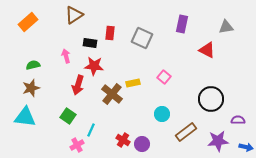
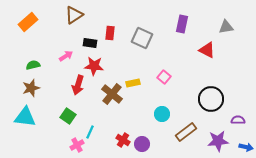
pink arrow: rotated 72 degrees clockwise
cyan line: moved 1 px left, 2 px down
